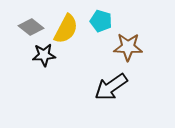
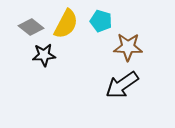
yellow semicircle: moved 5 px up
black arrow: moved 11 px right, 2 px up
